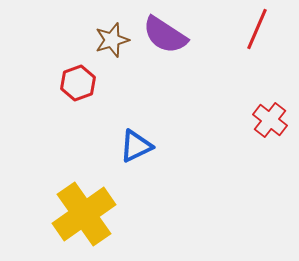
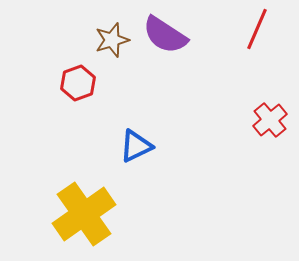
red cross: rotated 12 degrees clockwise
